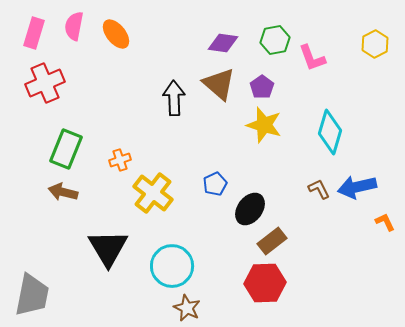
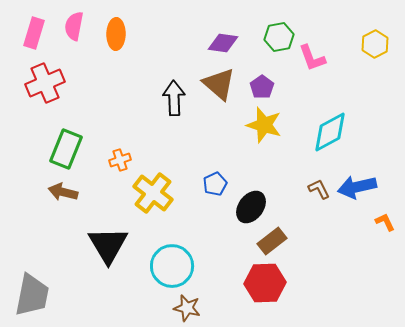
orange ellipse: rotated 40 degrees clockwise
green hexagon: moved 4 px right, 3 px up
cyan diamond: rotated 45 degrees clockwise
black ellipse: moved 1 px right, 2 px up
black triangle: moved 3 px up
brown star: rotated 12 degrees counterclockwise
